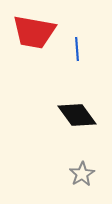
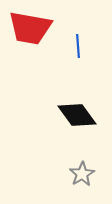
red trapezoid: moved 4 px left, 4 px up
blue line: moved 1 px right, 3 px up
